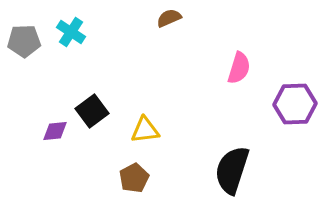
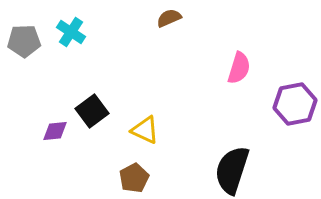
purple hexagon: rotated 9 degrees counterclockwise
yellow triangle: rotated 32 degrees clockwise
